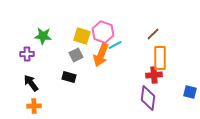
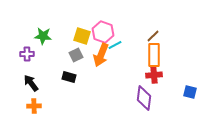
brown line: moved 2 px down
orange rectangle: moved 6 px left, 3 px up
purple diamond: moved 4 px left
